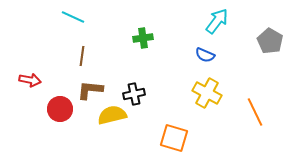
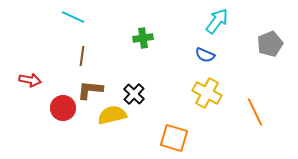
gray pentagon: moved 3 px down; rotated 20 degrees clockwise
black cross: rotated 35 degrees counterclockwise
red circle: moved 3 px right, 1 px up
